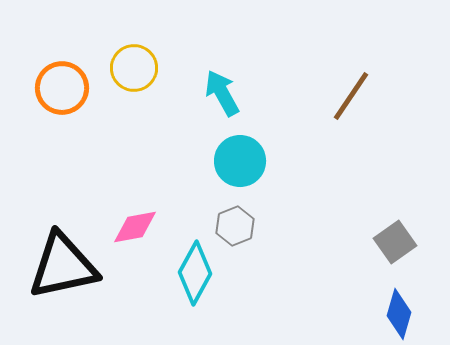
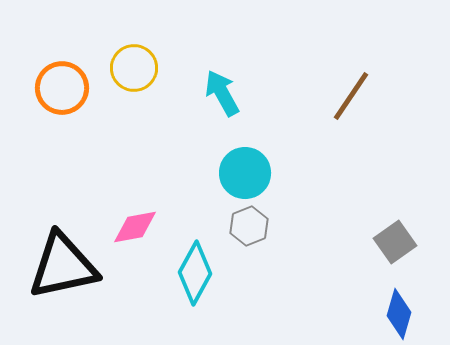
cyan circle: moved 5 px right, 12 px down
gray hexagon: moved 14 px right
